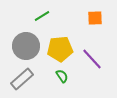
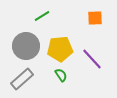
green semicircle: moved 1 px left, 1 px up
